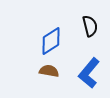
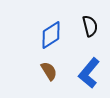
blue diamond: moved 6 px up
brown semicircle: rotated 48 degrees clockwise
